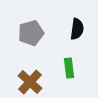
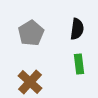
gray pentagon: rotated 15 degrees counterclockwise
green rectangle: moved 10 px right, 4 px up
